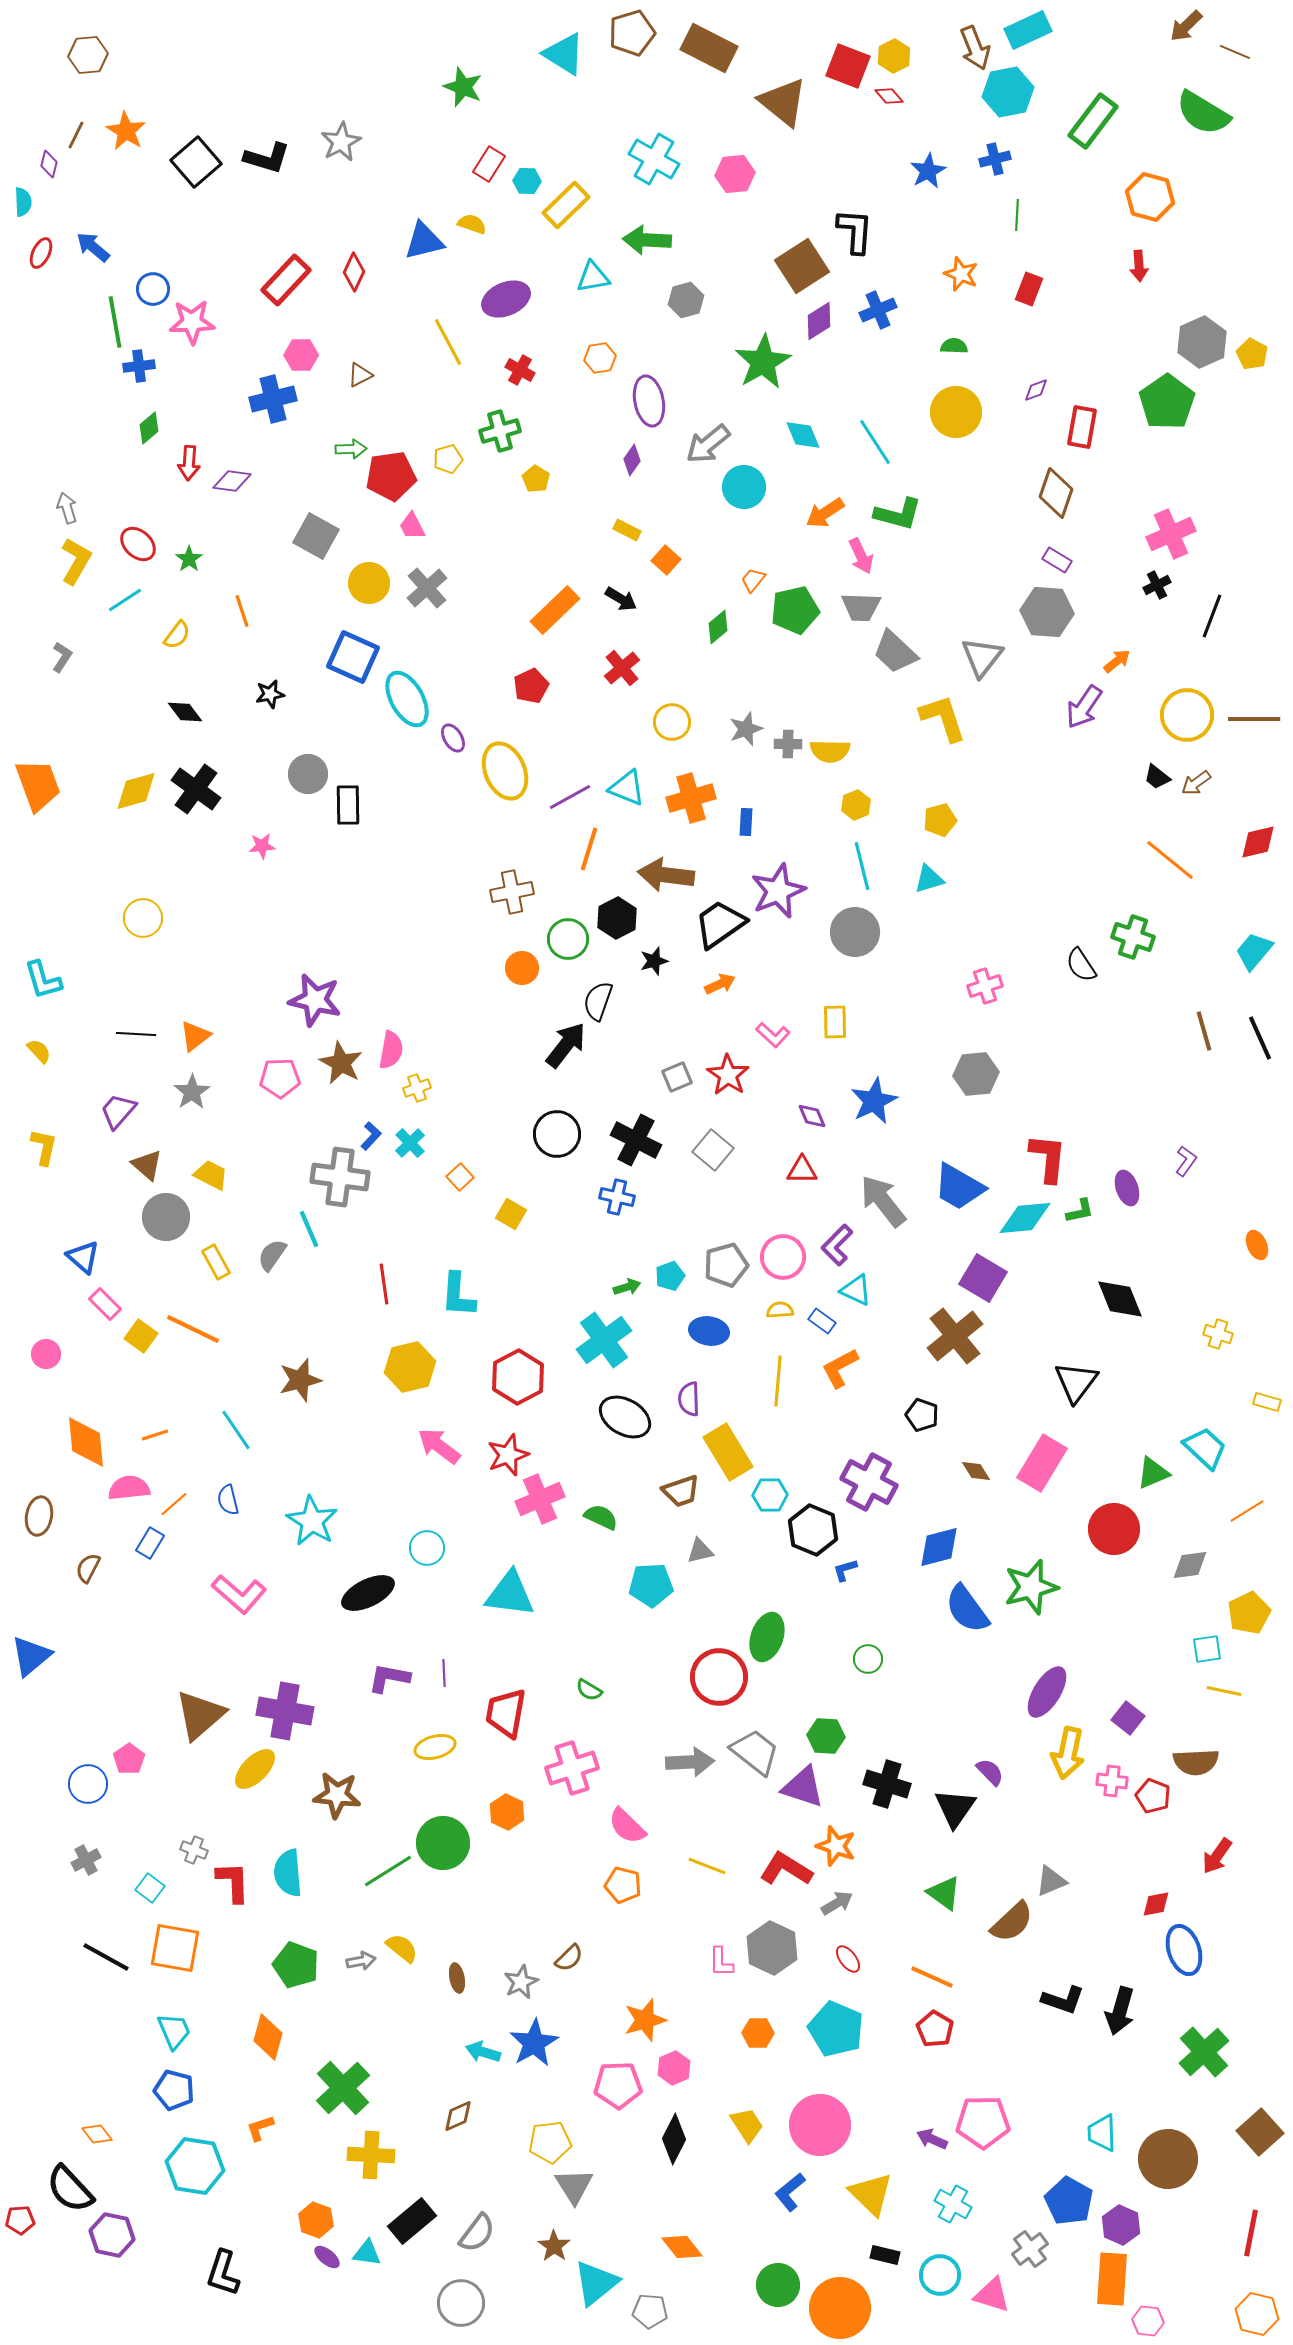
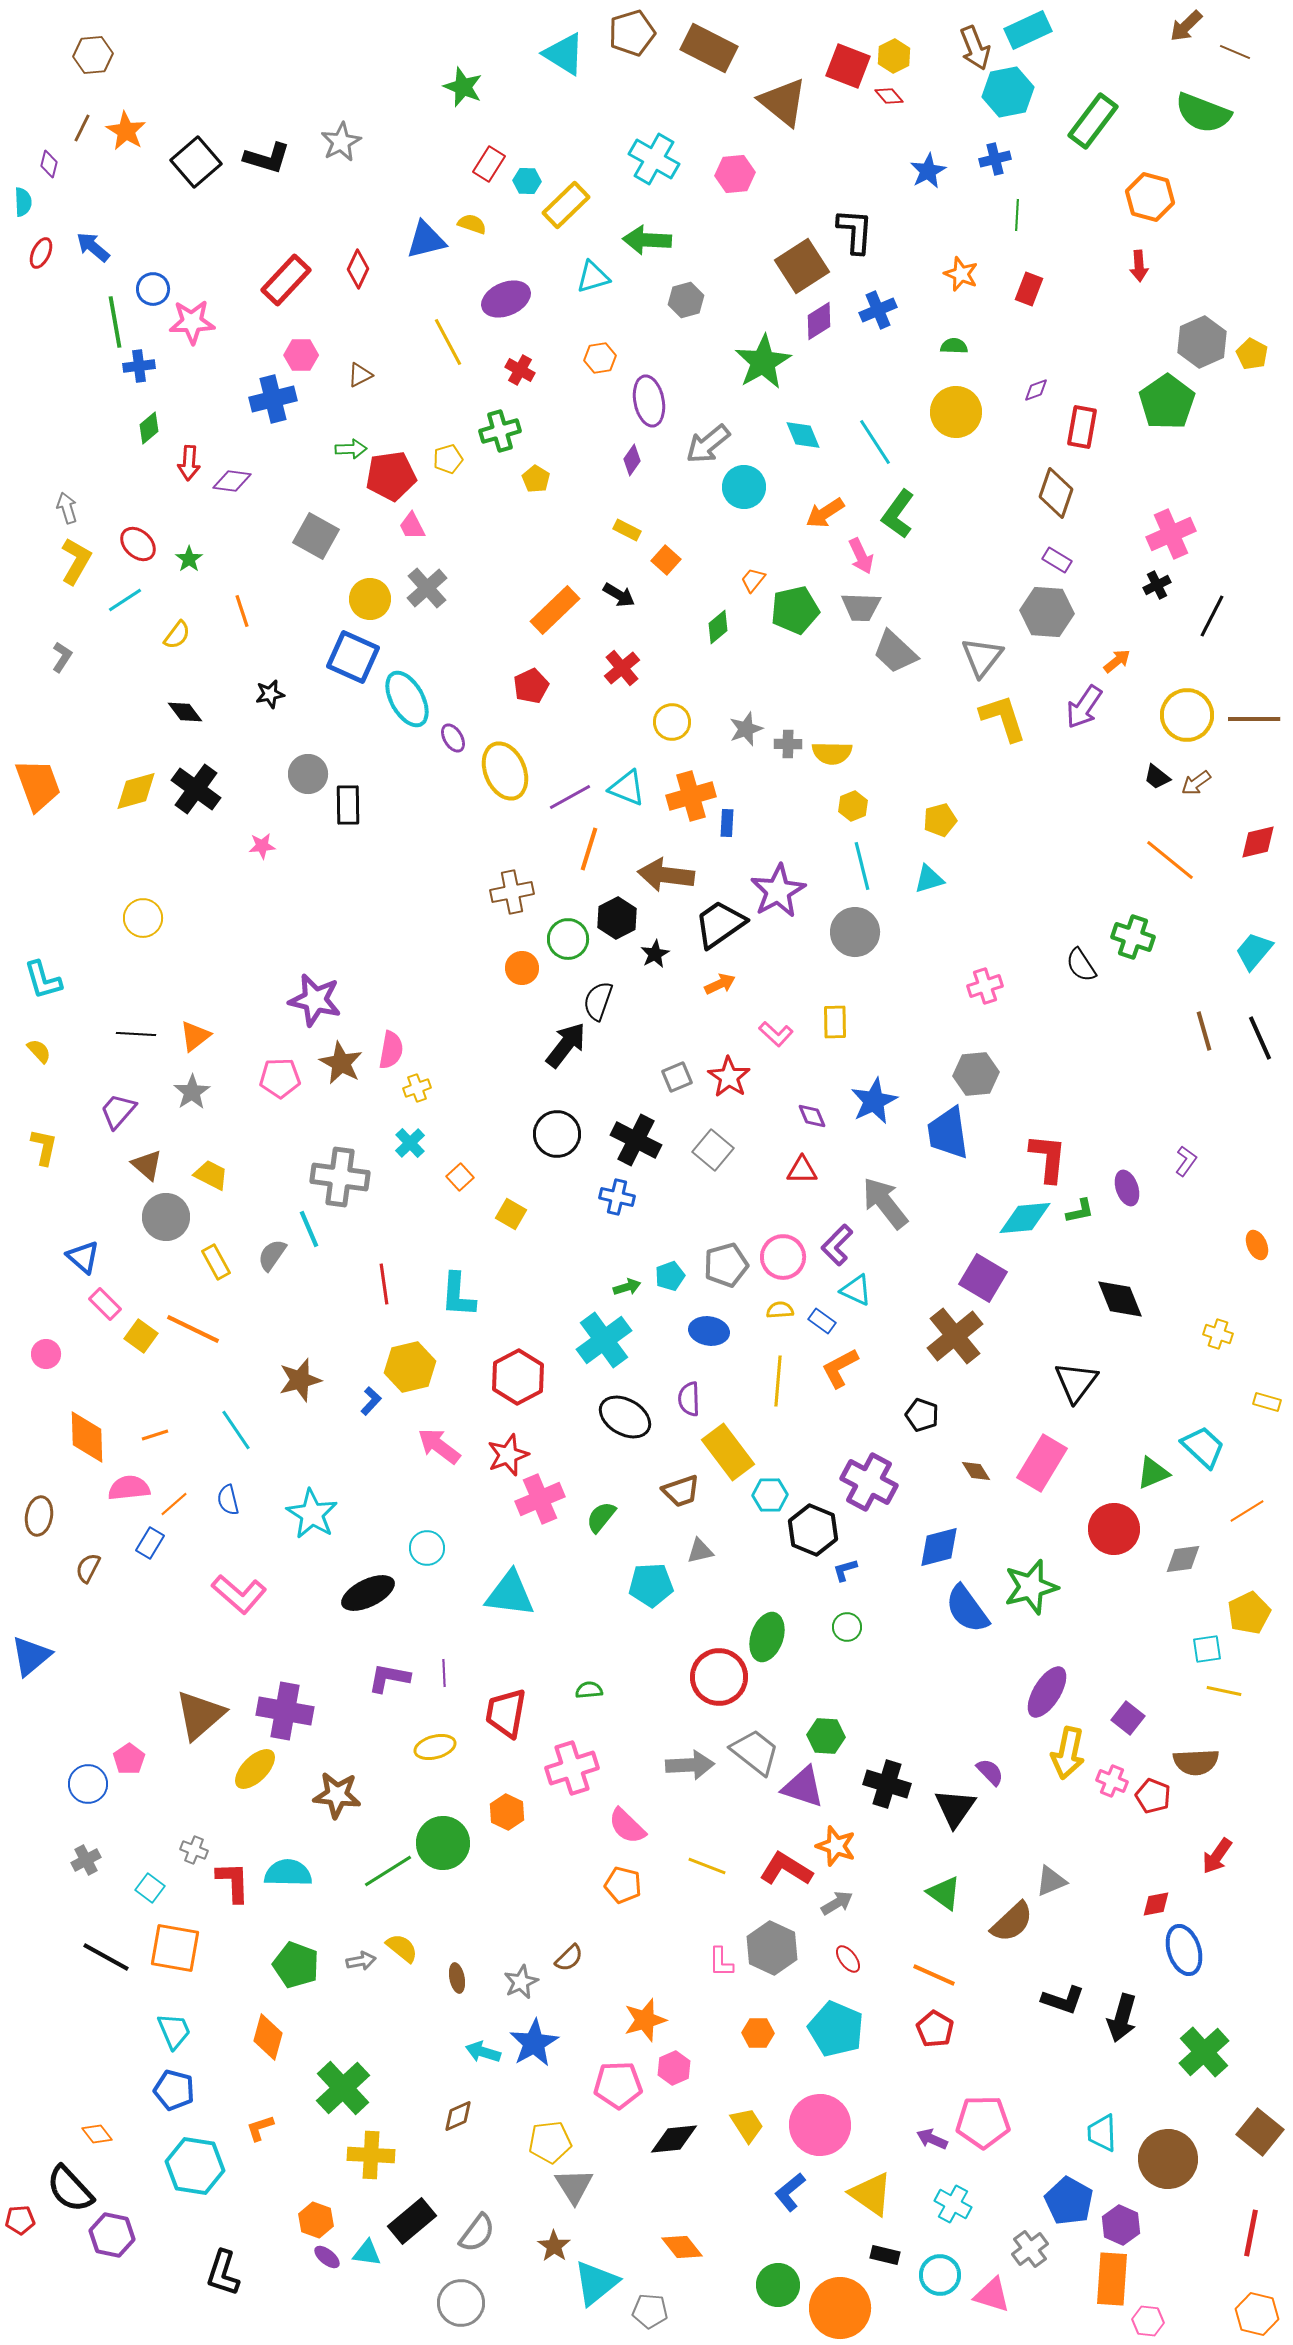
brown hexagon at (88, 55): moved 5 px right
green semicircle at (1203, 113): rotated 10 degrees counterclockwise
brown line at (76, 135): moved 6 px right, 7 px up
blue triangle at (424, 241): moved 2 px right, 1 px up
red diamond at (354, 272): moved 4 px right, 3 px up
cyan triangle at (593, 277): rotated 6 degrees counterclockwise
green L-shape at (898, 514): rotated 111 degrees clockwise
yellow circle at (369, 583): moved 1 px right, 16 px down
black arrow at (621, 599): moved 2 px left, 4 px up
black line at (1212, 616): rotated 6 degrees clockwise
yellow L-shape at (943, 718): moved 60 px right
yellow semicircle at (830, 751): moved 2 px right, 2 px down
orange cross at (691, 798): moved 2 px up
yellow hexagon at (856, 805): moved 3 px left, 1 px down
blue rectangle at (746, 822): moved 19 px left, 1 px down
purple star at (778, 891): rotated 6 degrees counterclockwise
black star at (654, 961): moved 1 px right, 7 px up; rotated 12 degrees counterclockwise
pink L-shape at (773, 1035): moved 3 px right, 1 px up
red star at (728, 1075): moved 1 px right, 2 px down
blue L-shape at (371, 1136): moved 265 px down
blue trapezoid at (959, 1187): moved 11 px left, 54 px up; rotated 52 degrees clockwise
gray arrow at (883, 1201): moved 2 px right, 2 px down
orange diamond at (86, 1442): moved 1 px right, 5 px up; rotated 4 degrees clockwise
cyan trapezoid at (1205, 1448): moved 2 px left, 1 px up
yellow rectangle at (728, 1452): rotated 6 degrees counterclockwise
green semicircle at (601, 1517): rotated 76 degrees counterclockwise
cyan star at (312, 1521): moved 7 px up
gray diamond at (1190, 1565): moved 7 px left, 6 px up
green circle at (868, 1659): moved 21 px left, 32 px up
green semicircle at (589, 1690): rotated 144 degrees clockwise
gray arrow at (690, 1762): moved 3 px down
pink cross at (1112, 1781): rotated 16 degrees clockwise
cyan semicircle at (288, 1873): rotated 96 degrees clockwise
orange line at (932, 1977): moved 2 px right, 2 px up
black arrow at (1120, 2011): moved 2 px right, 7 px down
brown square at (1260, 2132): rotated 9 degrees counterclockwise
black diamond at (674, 2139): rotated 57 degrees clockwise
yellow triangle at (871, 2194): rotated 9 degrees counterclockwise
